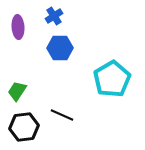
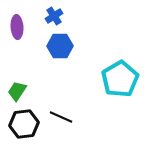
purple ellipse: moved 1 px left
blue hexagon: moved 2 px up
cyan pentagon: moved 8 px right
black line: moved 1 px left, 2 px down
black hexagon: moved 3 px up
